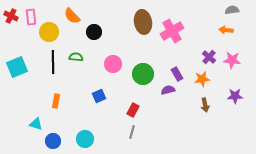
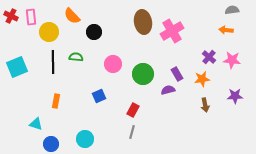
blue circle: moved 2 px left, 3 px down
